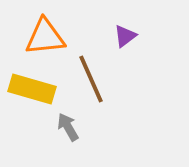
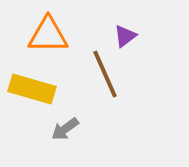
orange triangle: moved 3 px right, 2 px up; rotated 6 degrees clockwise
brown line: moved 14 px right, 5 px up
gray arrow: moved 3 px left, 2 px down; rotated 96 degrees counterclockwise
